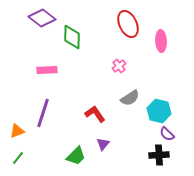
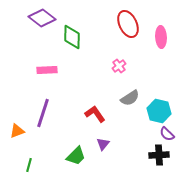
pink ellipse: moved 4 px up
green line: moved 11 px right, 7 px down; rotated 24 degrees counterclockwise
